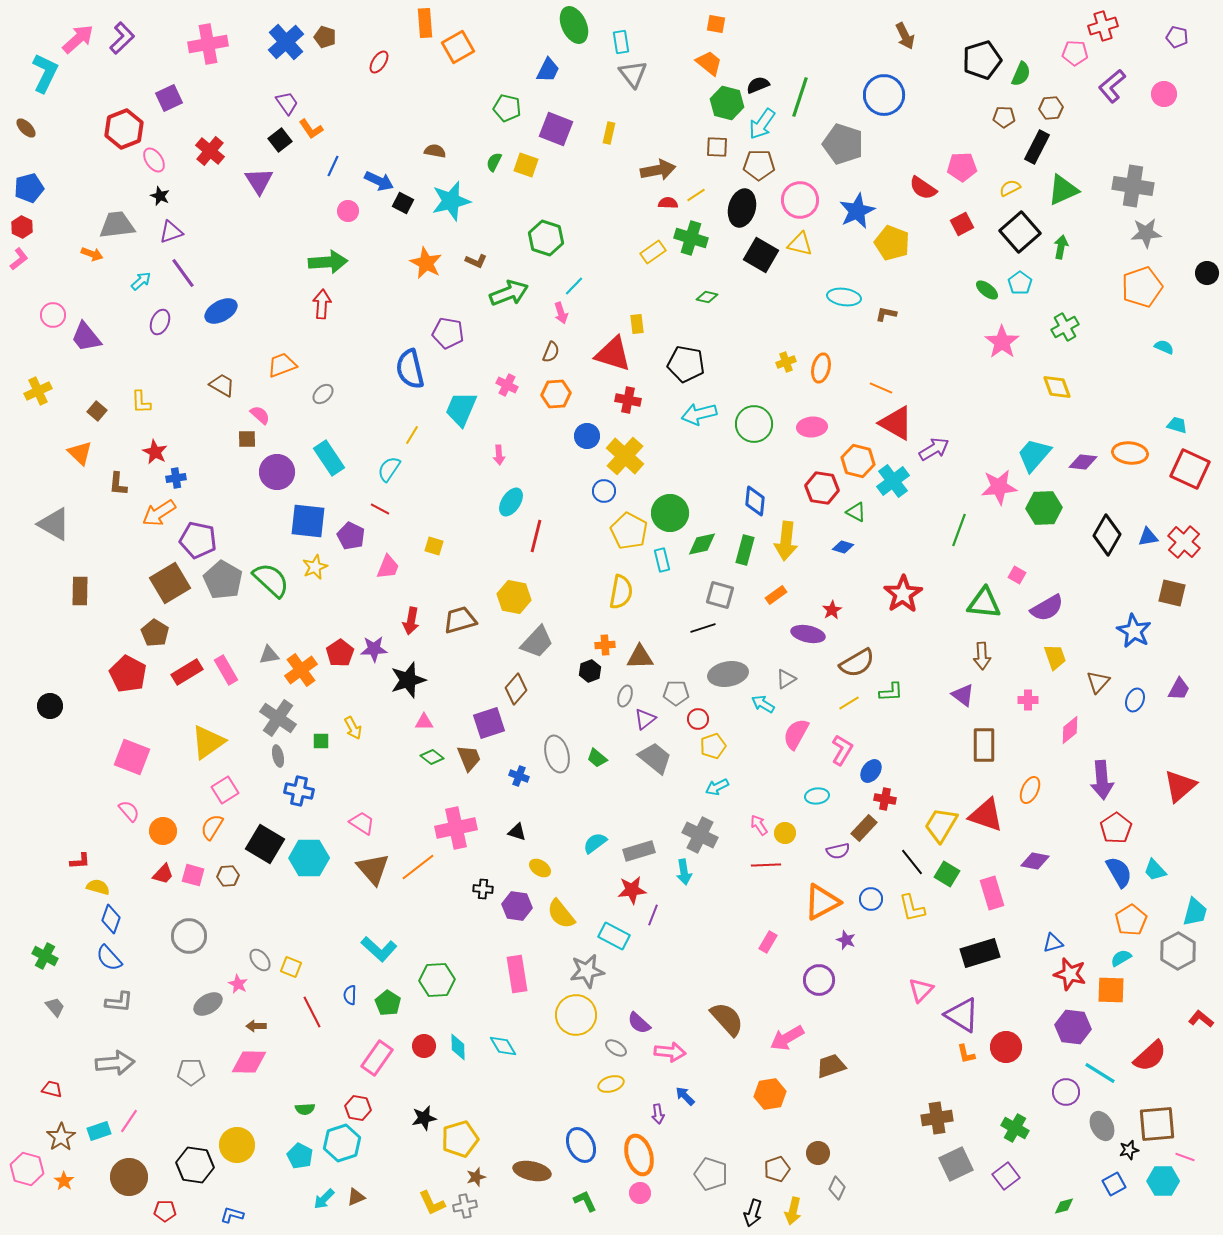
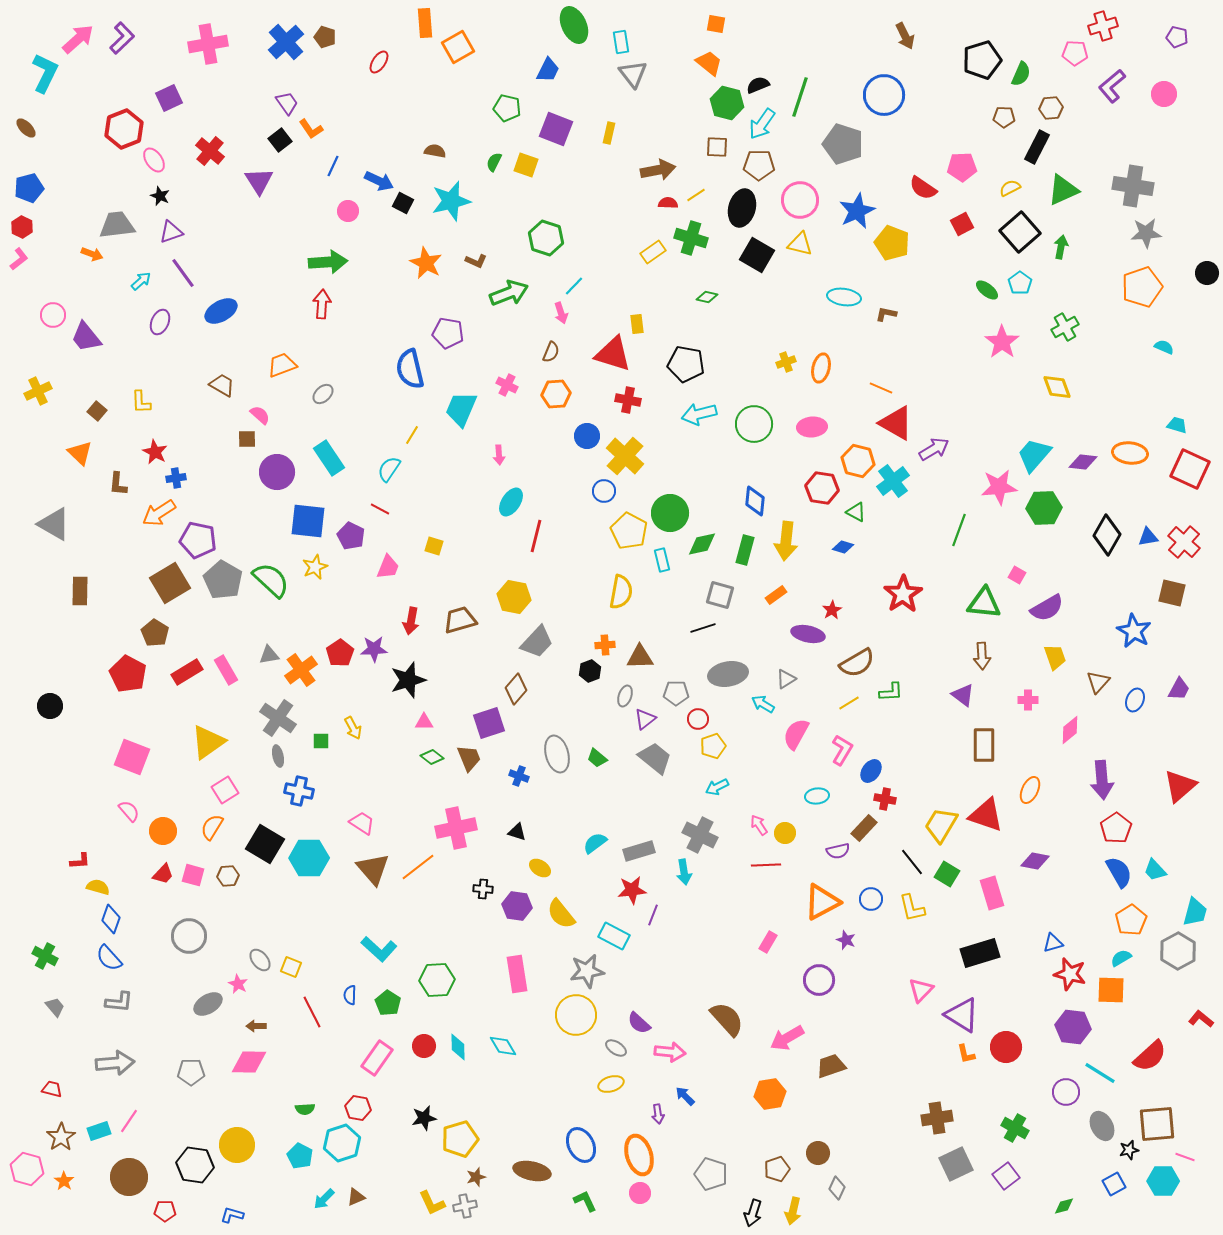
black square at (761, 255): moved 4 px left
